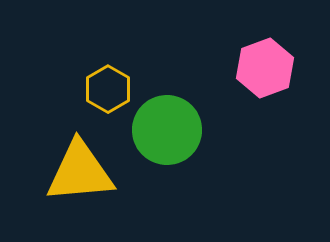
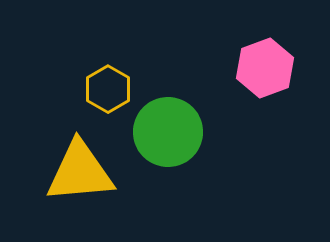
green circle: moved 1 px right, 2 px down
